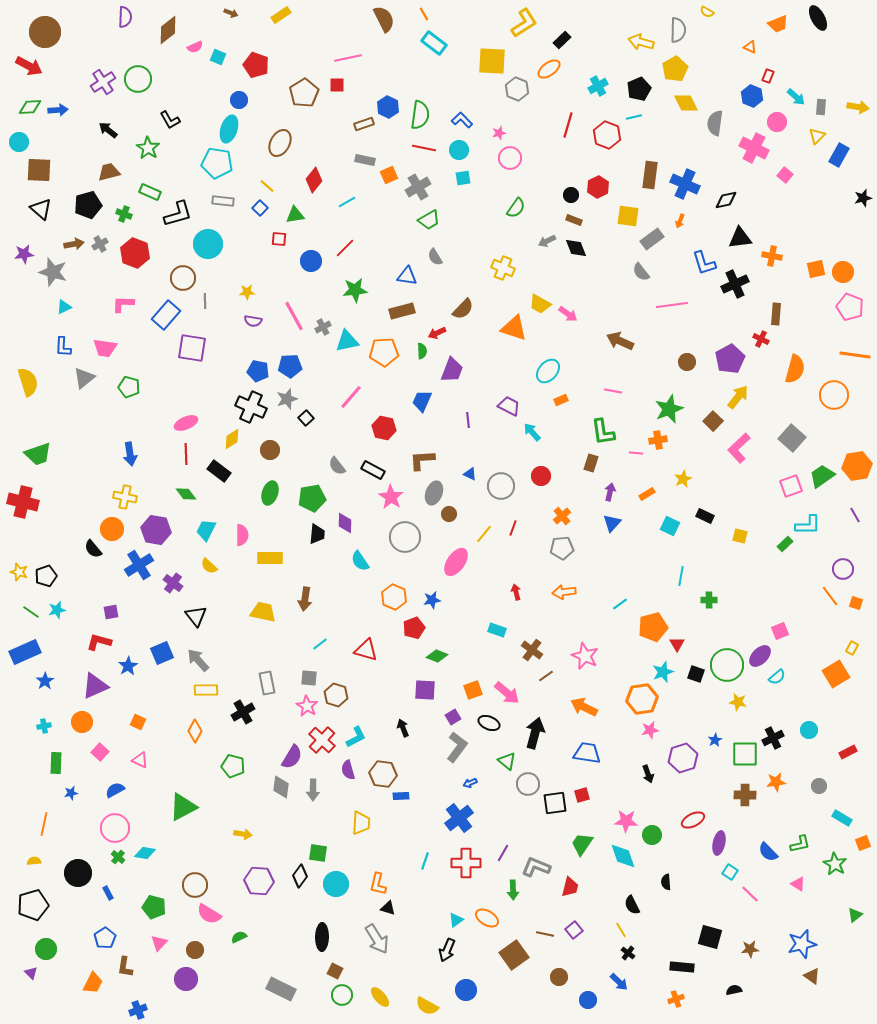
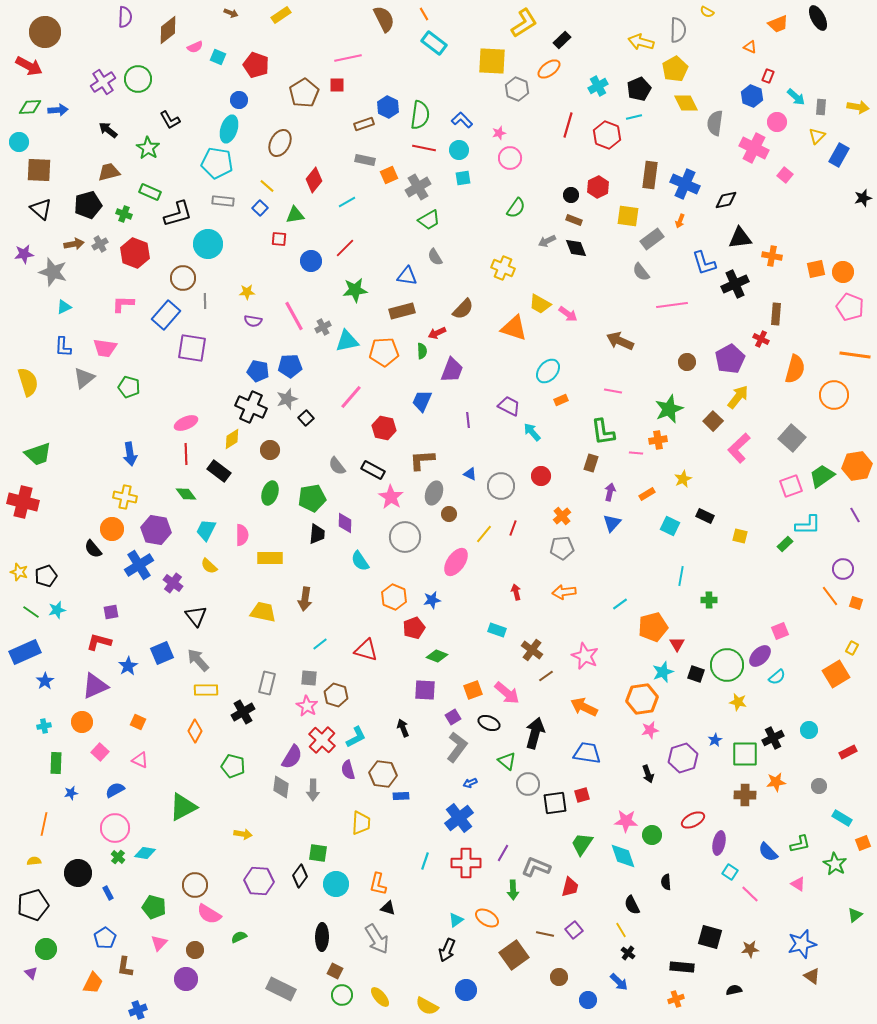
gray rectangle at (267, 683): rotated 25 degrees clockwise
